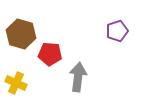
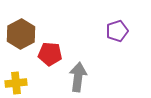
brown hexagon: rotated 16 degrees clockwise
yellow cross: rotated 30 degrees counterclockwise
